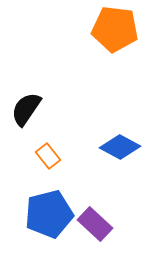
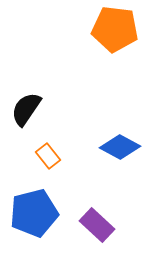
blue pentagon: moved 15 px left, 1 px up
purple rectangle: moved 2 px right, 1 px down
